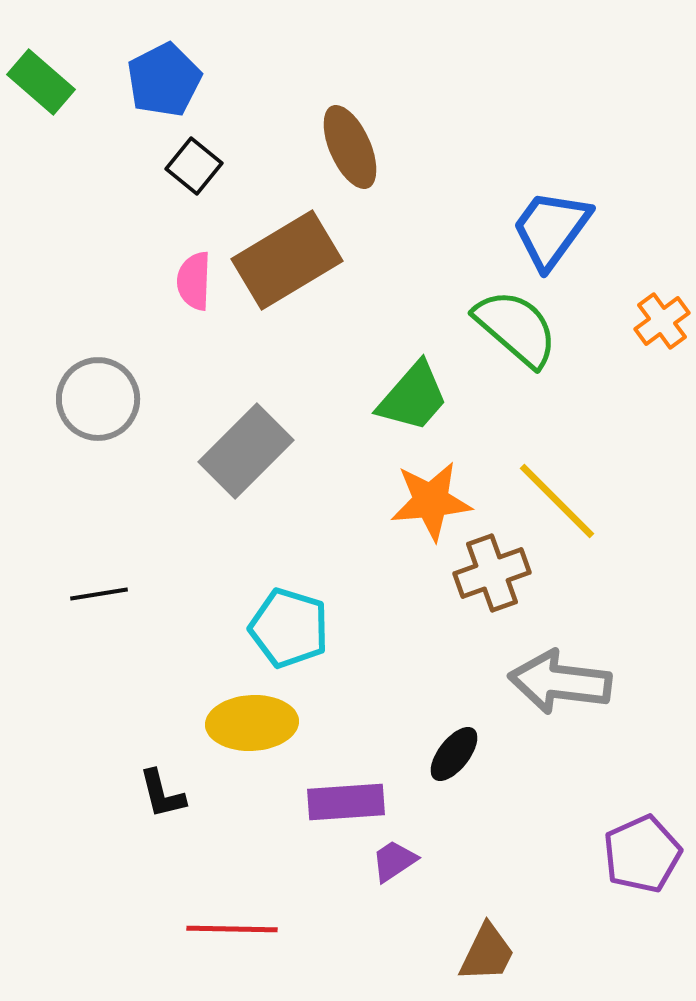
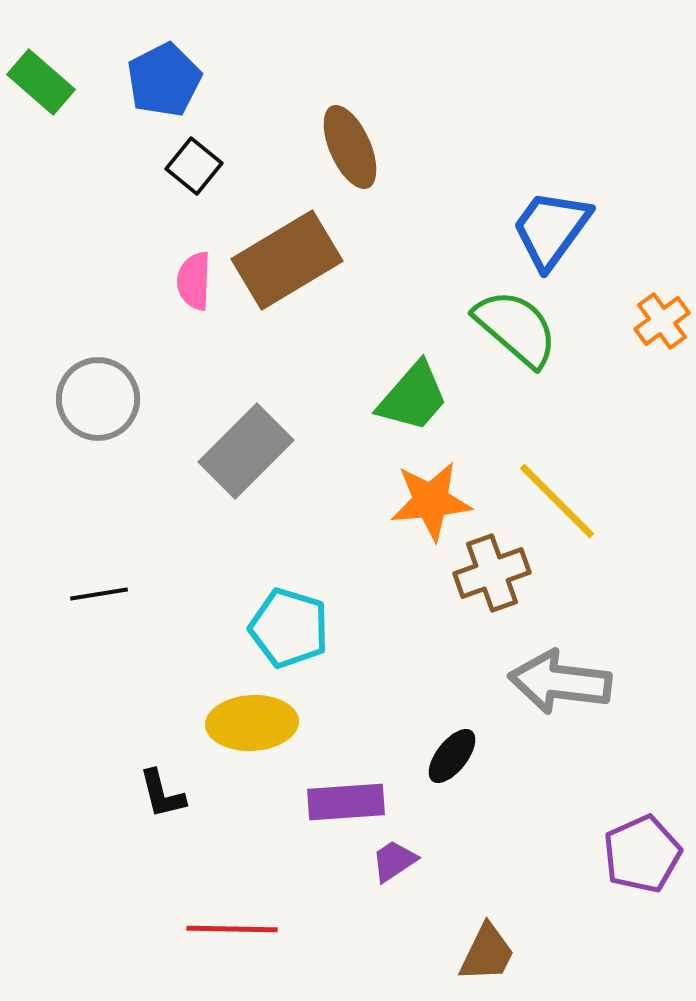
black ellipse: moved 2 px left, 2 px down
